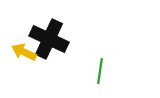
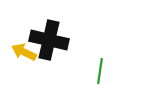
black cross: moved 1 px down; rotated 12 degrees counterclockwise
